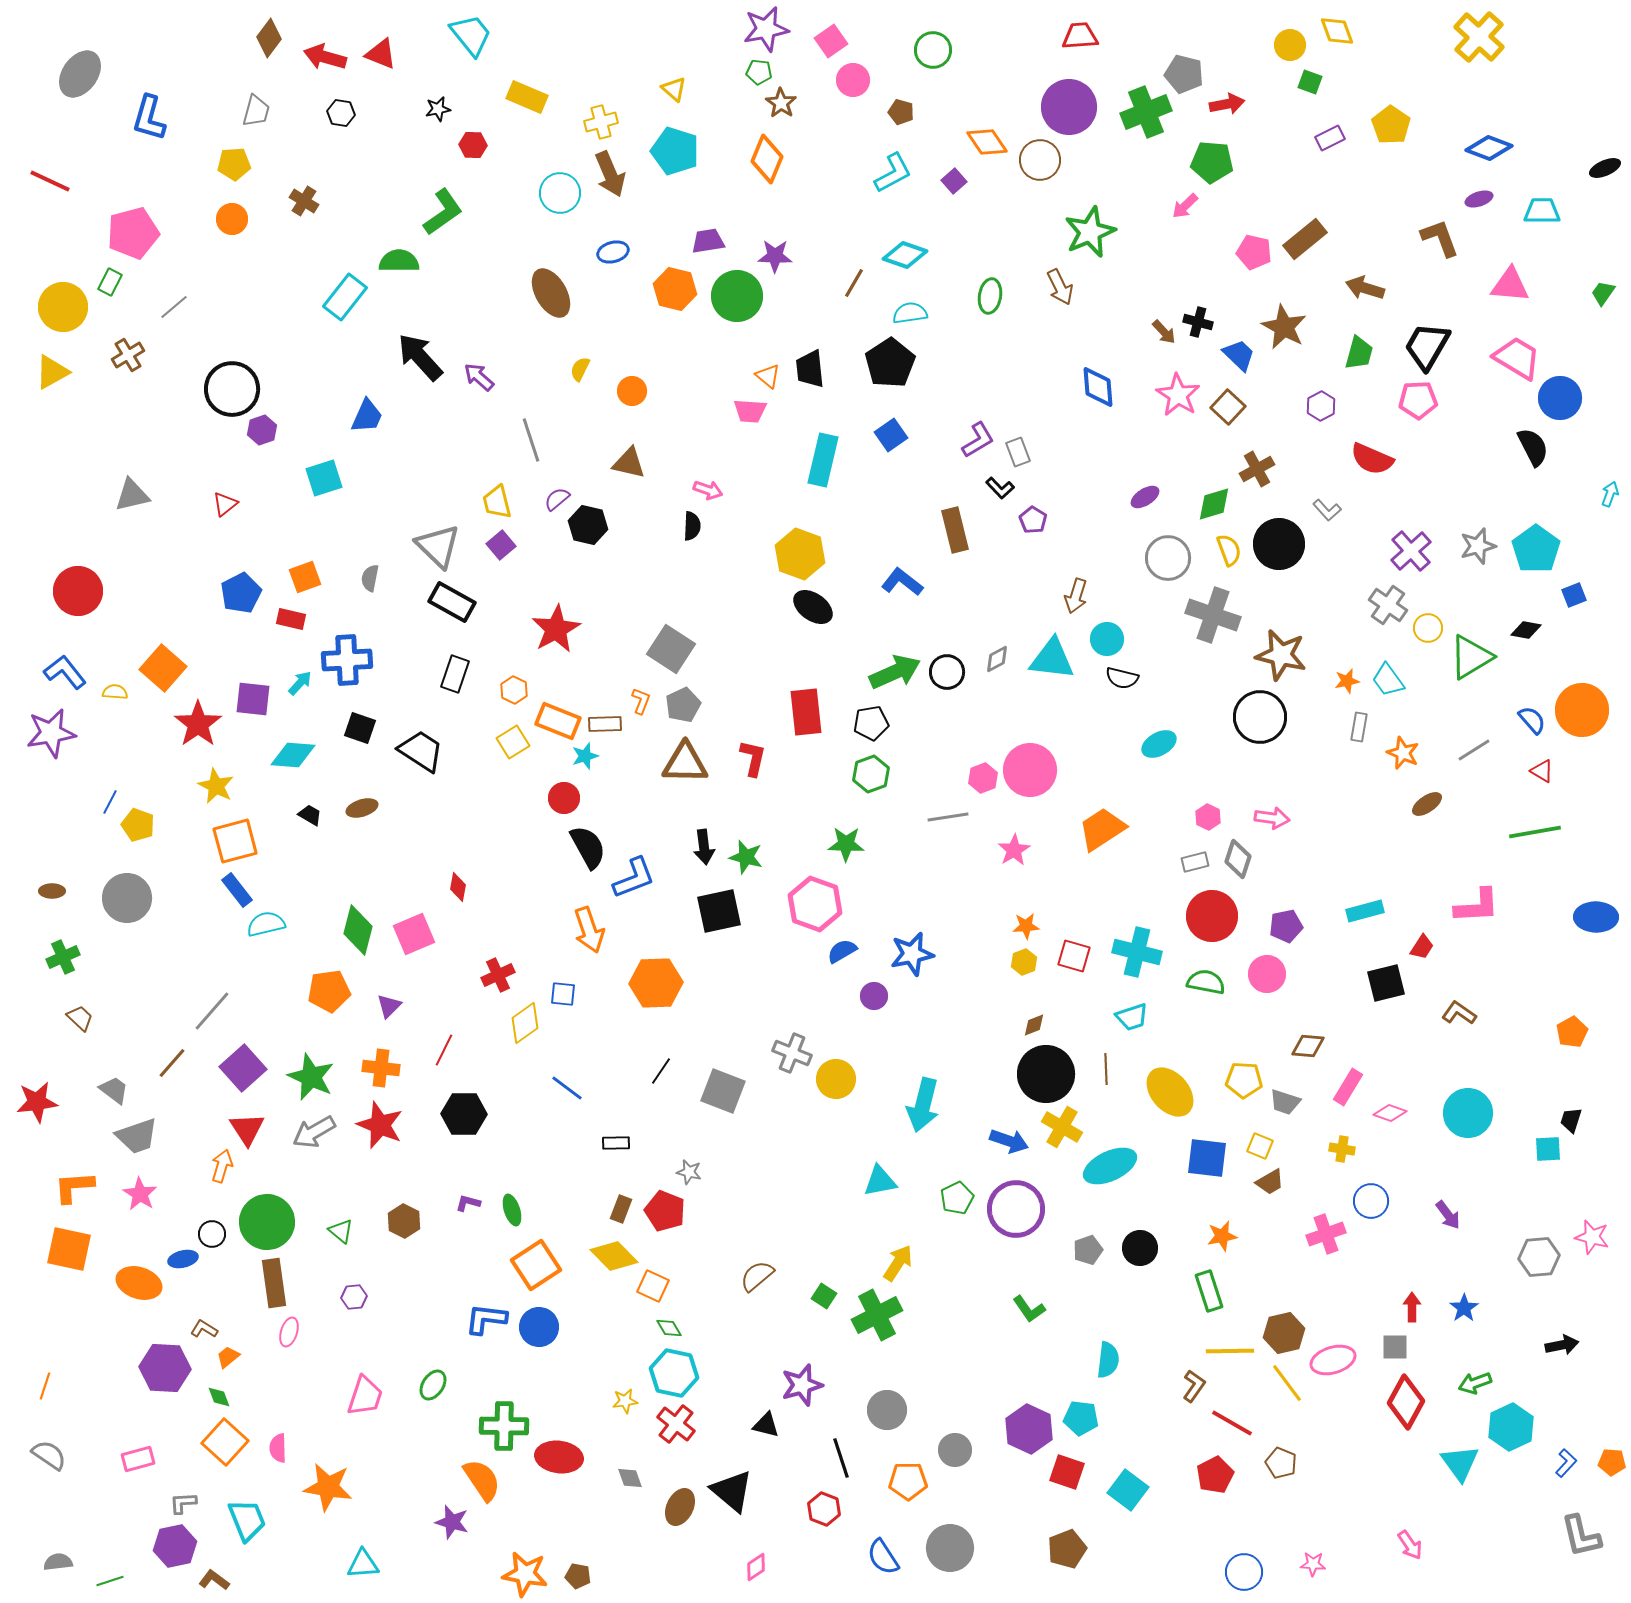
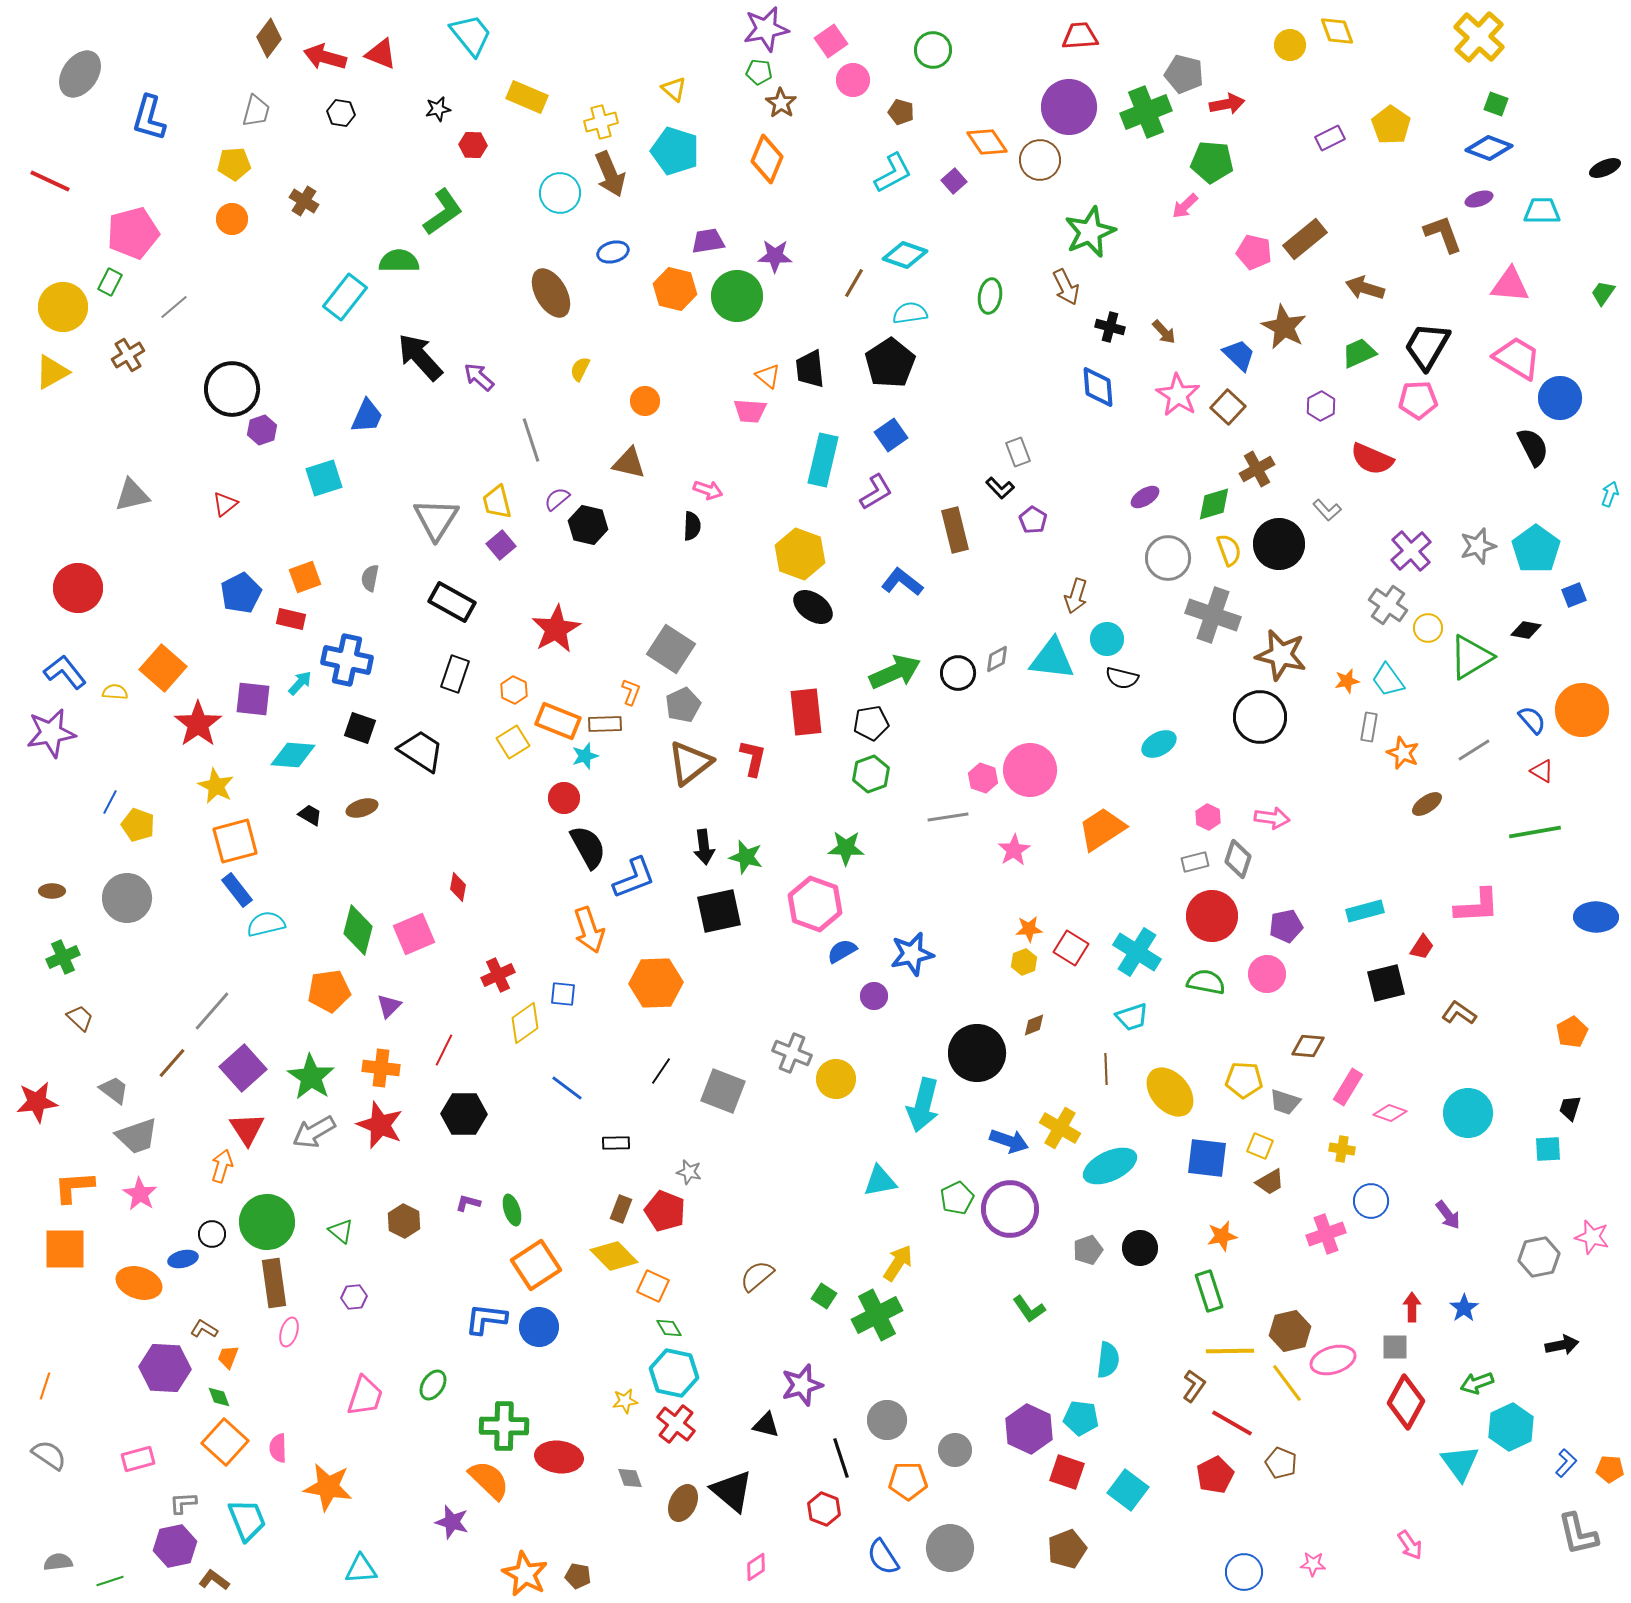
green square at (1310, 82): moved 186 px right, 22 px down
brown L-shape at (1440, 238): moved 3 px right, 4 px up
brown arrow at (1060, 287): moved 6 px right
black cross at (1198, 322): moved 88 px left, 5 px down
green trapezoid at (1359, 353): rotated 129 degrees counterclockwise
orange circle at (632, 391): moved 13 px right, 10 px down
purple L-shape at (978, 440): moved 102 px left, 52 px down
gray triangle at (438, 546): moved 2 px left, 27 px up; rotated 18 degrees clockwise
red circle at (78, 591): moved 3 px up
blue cross at (347, 660): rotated 15 degrees clockwise
black circle at (947, 672): moved 11 px right, 1 px down
orange L-shape at (641, 701): moved 10 px left, 9 px up
gray rectangle at (1359, 727): moved 10 px right
brown triangle at (685, 763): moved 5 px right; rotated 39 degrees counterclockwise
pink hexagon at (983, 778): rotated 20 degrees counterclockwise
green star at (846, 844): moved 4 px down
orange star at (1026, 926): moved 3 px right, 3 px down
cyan cross at (1137, 952): rotated 18 degrees clockwise
red square at (1074, 956): moved 3 px left, 8 px up; rotated 16 degrees clockwise
black circle at (1046, 1074): moved 69 px left, 21 px up
green star at (311, 1077): rotated 9 degrees clockwise
black trapezoid at (1571, 1120): moved 1 px left, 12 px up
yellow cross at (1062, 1127): moved 2 px left, 1 px down
purple circle at (1016, 1209): moved 6 px left
orange square at (69, 1249): moved 4 px left; rotated 12 degrees counterclockwise
gray hexagon at (1539, 1257): rotated 6 degrees counterclockwise
brown hexagon at (1284, 1333): moved 6 px right, 2 px up
orange trapezoid at (228, 1357): rotated 30 degrees counterclockwise
green arrow at (1475, 1383): moved 2 px right
gray circle at (887, 1410): moved 10 px down
orange pentagon at (1612, 1462): moved 2 px left, 7 px down
orange semicircle at (482, 1480): moved 7 px right; rotated 12 degrees counterclockwise
brown ellipse at (680, 1507): moved 3 px right, 4 px up
gray L-shape at (1581, 1536): moved 3 px left, 2 px up
cyan triangle at (363, 1564): moved 2 px left, 5 px down
orange star at (525, 1574): rotated 18 degrees clockwise
